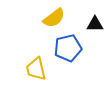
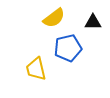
black triangle: moved 2 px left, 2 px up
